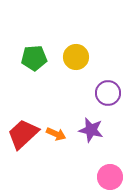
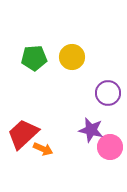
yellow circle: moved 4 px left
orange arrow: moved 13 px left, 15 px down
pink circle: moved 30 px up
